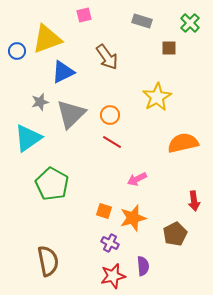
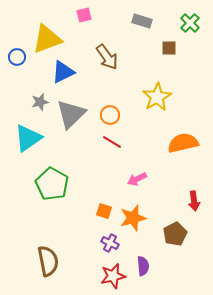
blue circle: moved 6 px down
